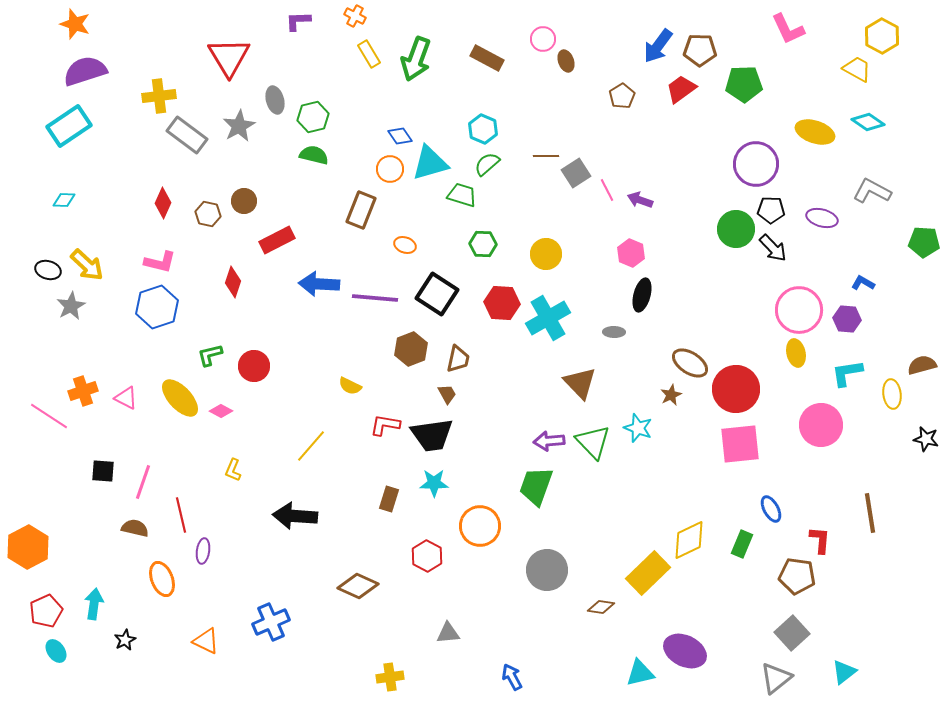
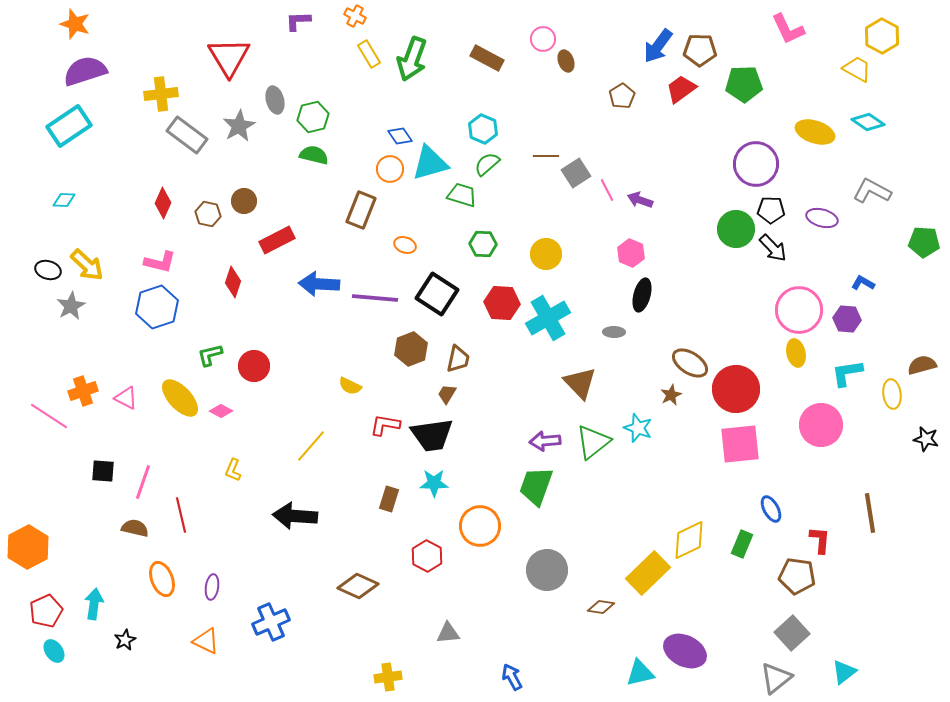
green arrow at (416, 59): moved 4 px left
yellow cross at (159, 96): moved 2 px right, 2 px up
brown trapezoid at (447, 394): rotated 120 degrees counterclockwise
purple arrow at (549, 441): moved 4 px left
green triangle at (593, 442): rotated 36 degrees clockwise
purple ellipse at (203, 551): moved 9 px right, 36 px down
cyan ellipse at (56, 651): moved 2 px left
yellow cross at (390, 677): moved 2 px left
